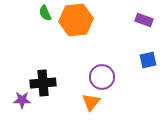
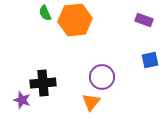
orange hexagon: moved 1 px left
blue square: moved 2 px right
purple star: rotated 18 degrees clockwise
